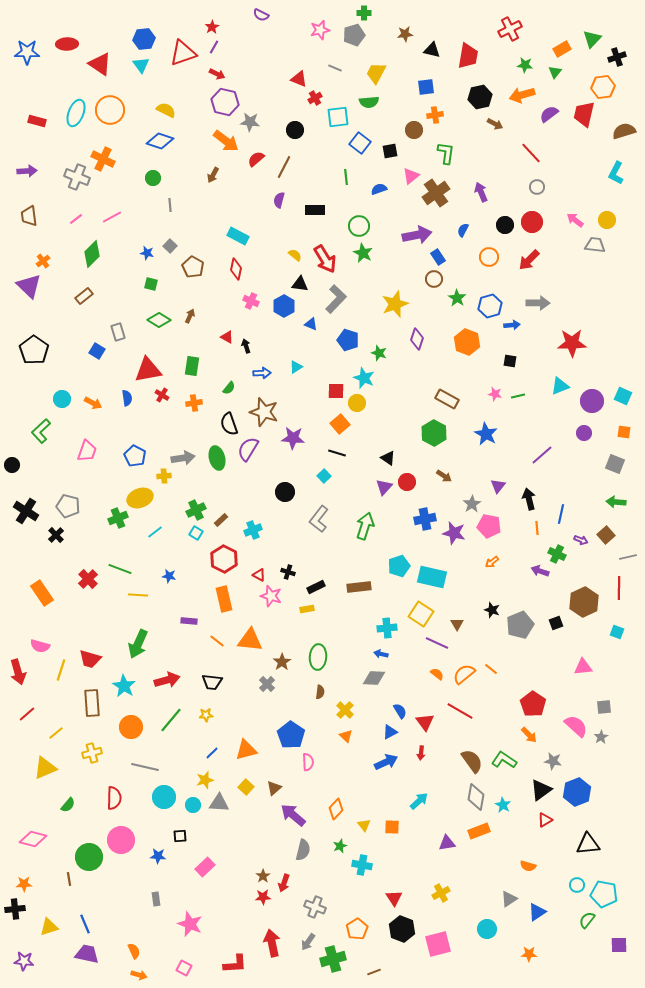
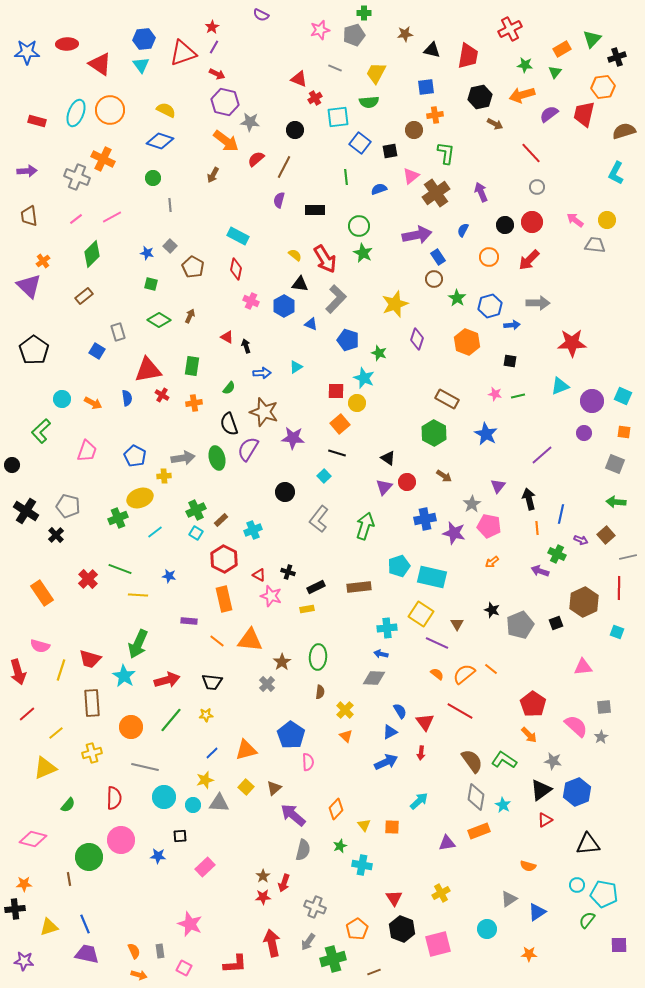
cyan star at (124, 686): moved 10 px up
gray rectangle at (156, 899): moved 4 px right, 52 px down
